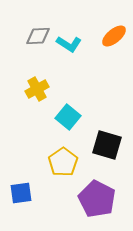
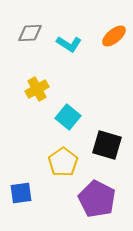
gray diamond: moved 8 px left, 3 px up
